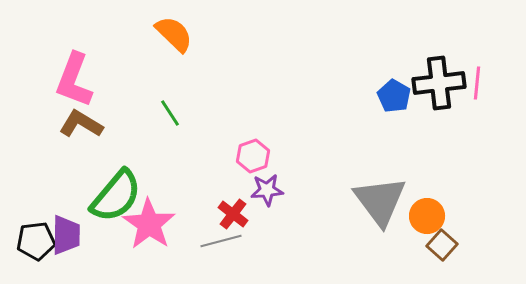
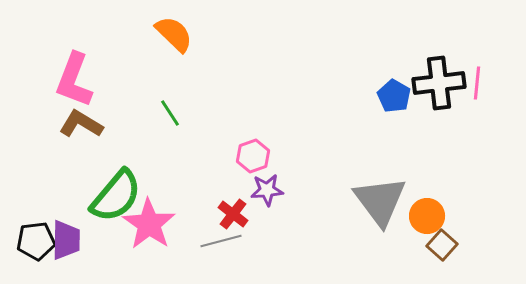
purple trapezoid: moved 5 px down
